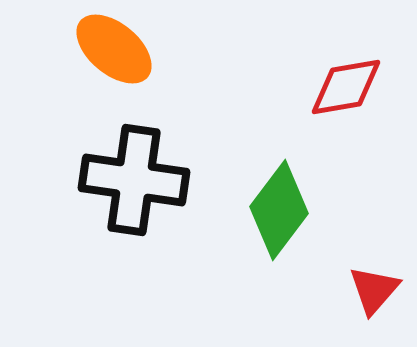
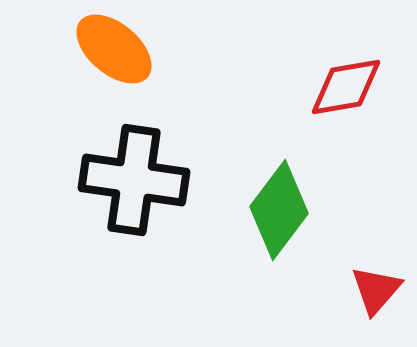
red triangle: moved 2 px right
